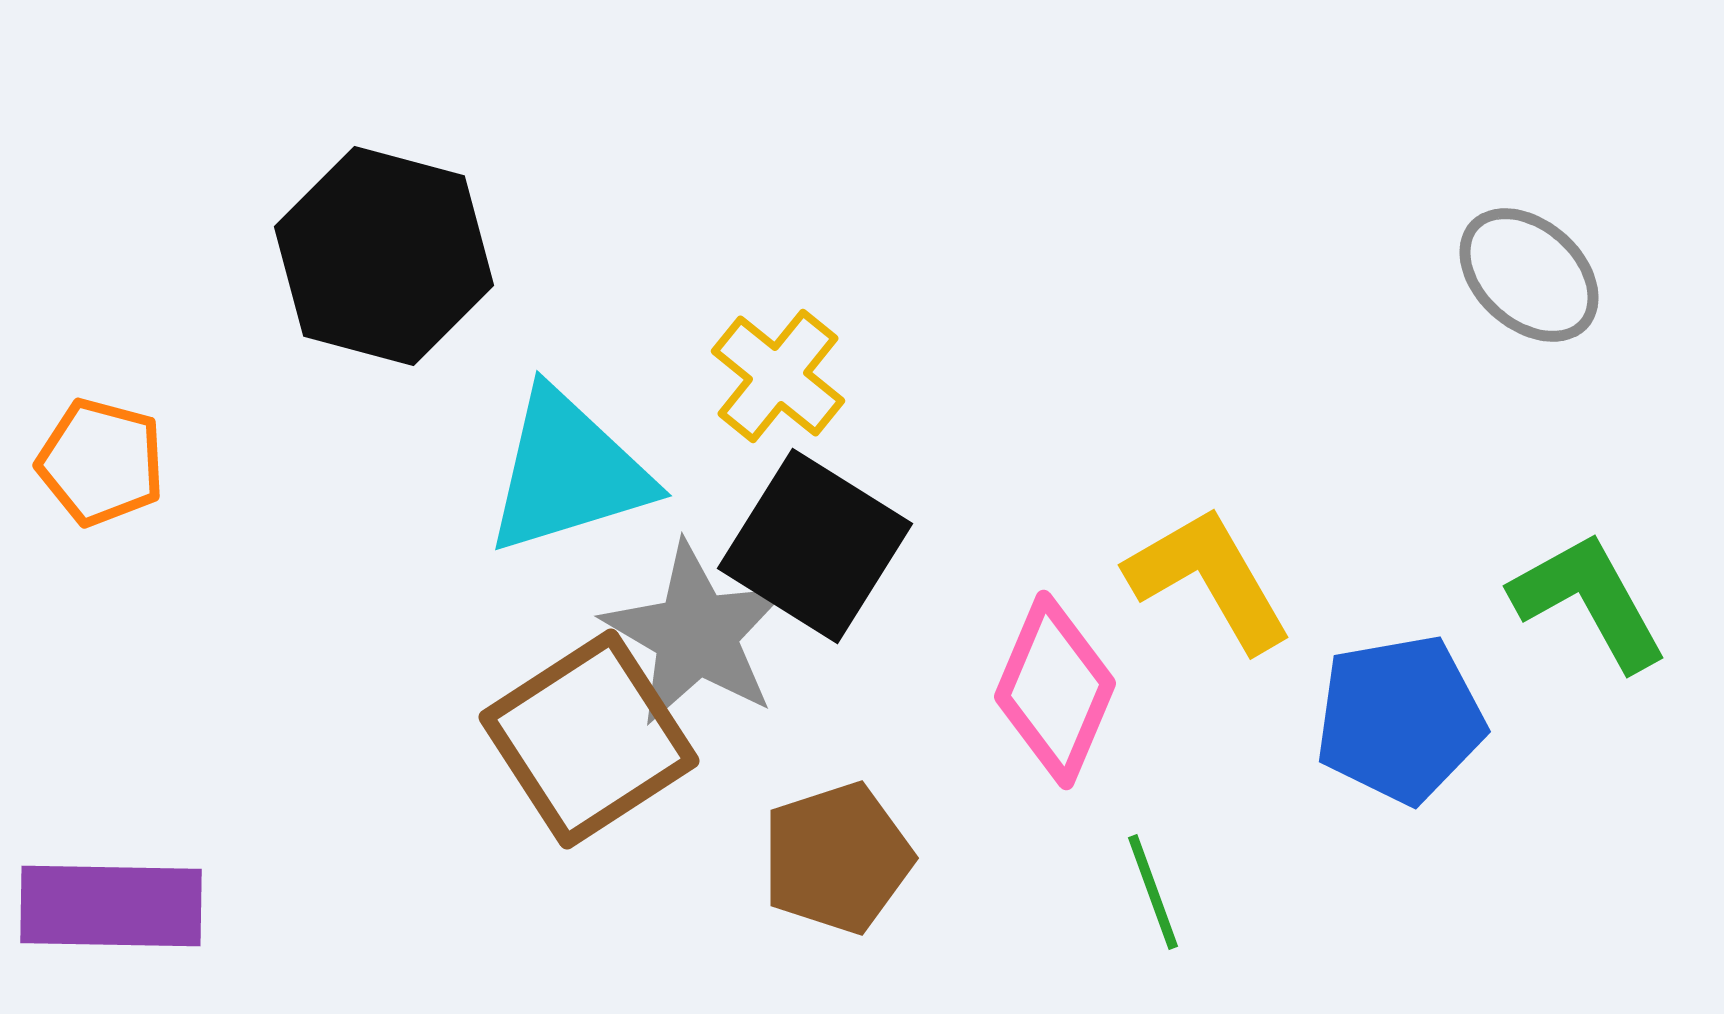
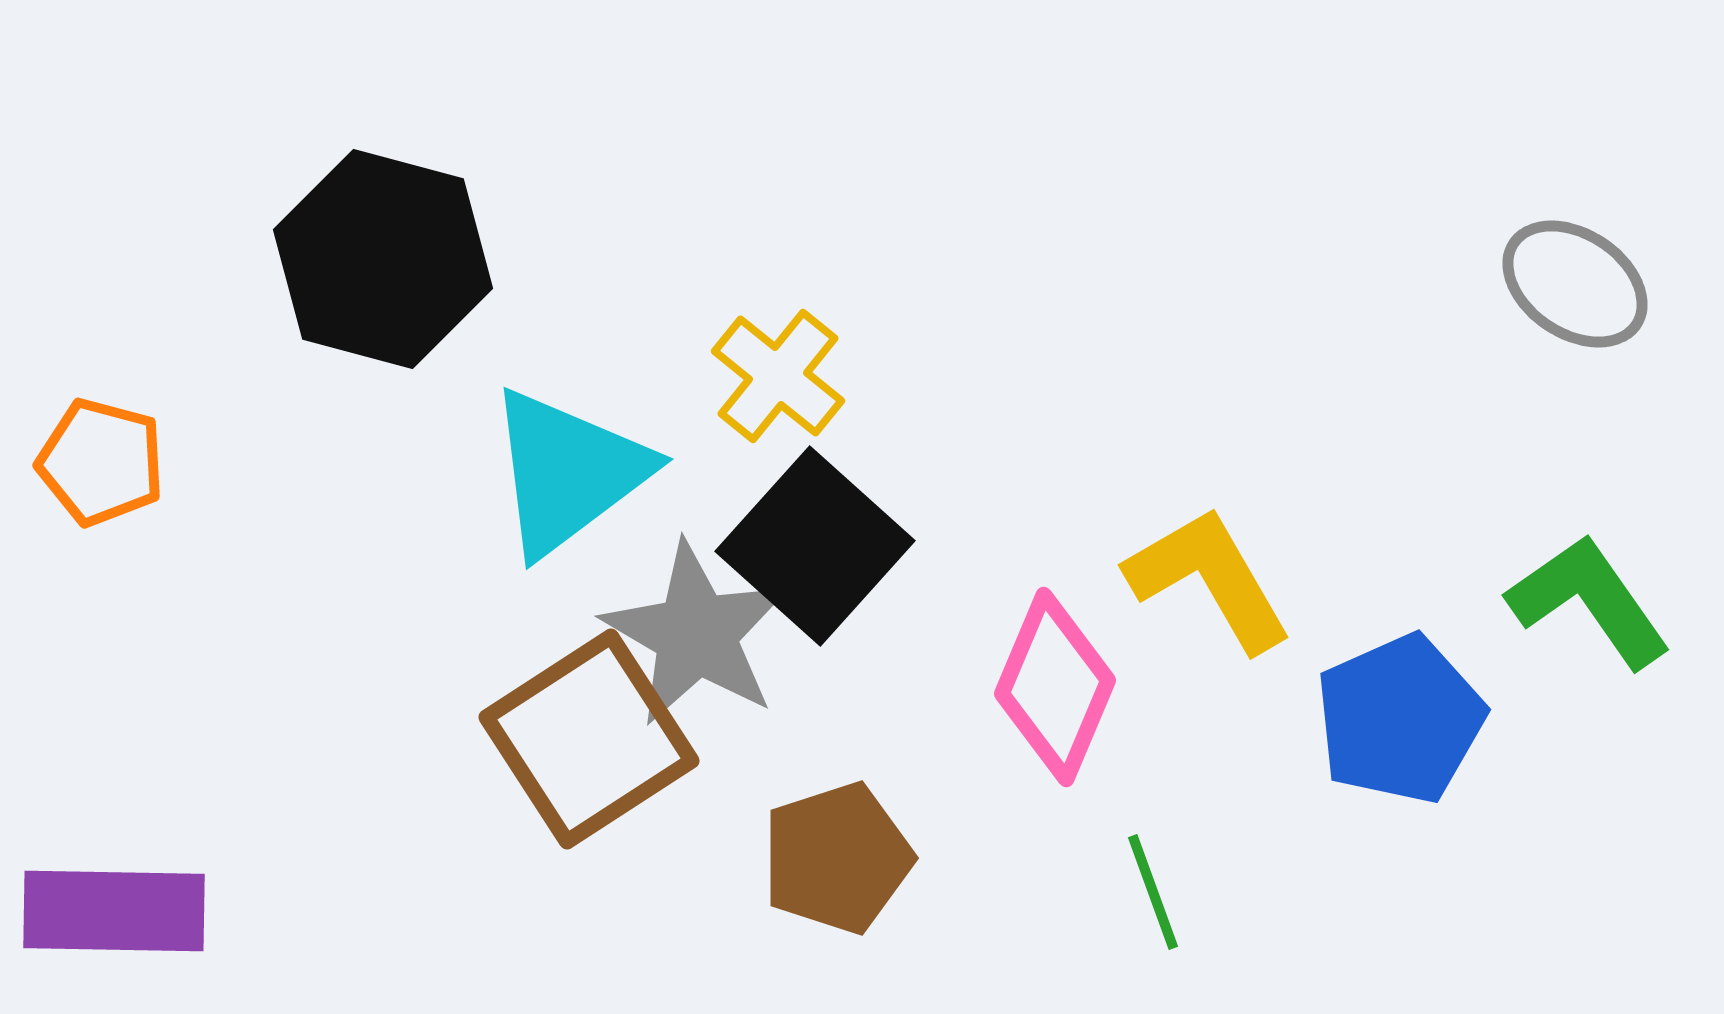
black hexagon: moved 1 px left, 3 px down
gray ellipse: moved 46 px right, 9 px down; rotated 8 degrees counterclockwise
cyan triangle: rotated 20 degrees counterclockwise
black square: rotated 10 degrees clockwise
green L-shape: rotated 6 degrees counterclockwise
pink diamond: moved 3 px up
blue pentagon: rotated 14 degrees counterclockwise
purple rectangle: moved 3 px right, 5 px down
